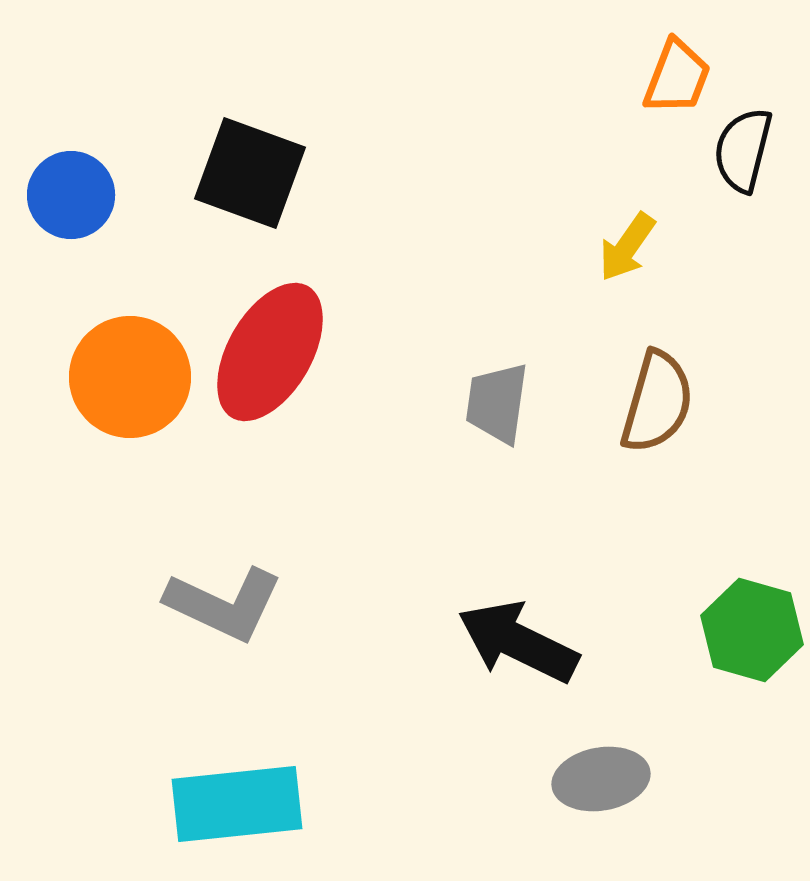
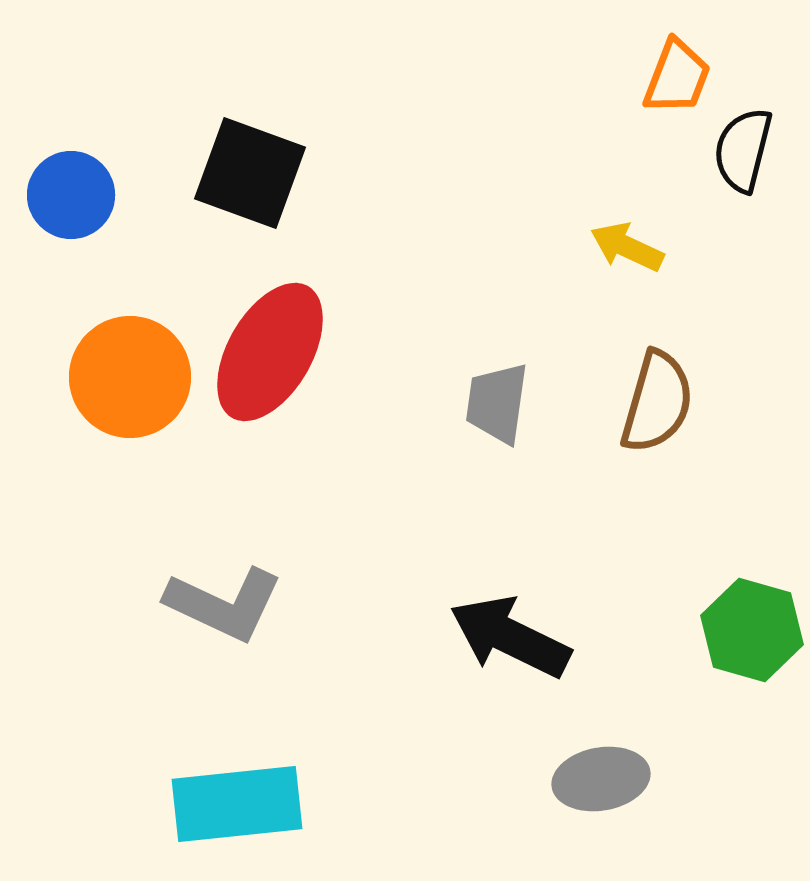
yellow arrow: rotated 80 degrees clockwise
black arrow: moved 8 px left, 5 px up
